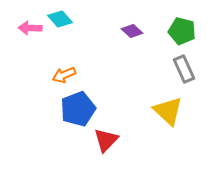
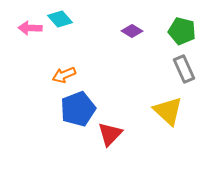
purple diamond: rotated 10 degrees counterclockwise
red triangle: moved 4 px right, 6 px up
